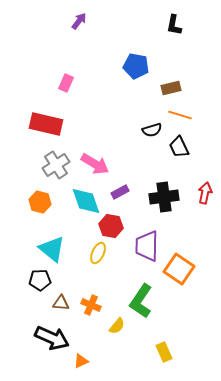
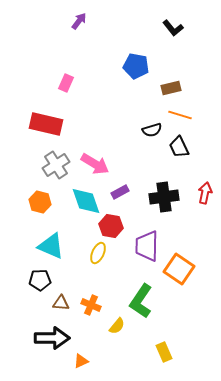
black L-shape: moved 1 px left, 3 px down; rotated 50 degrees counterclockwise
cyan triangle: moved 1 px left, 3 px up; rotated 16 degrees counterclockwise
black arrow: rotated 24 degrees counterclockwise
